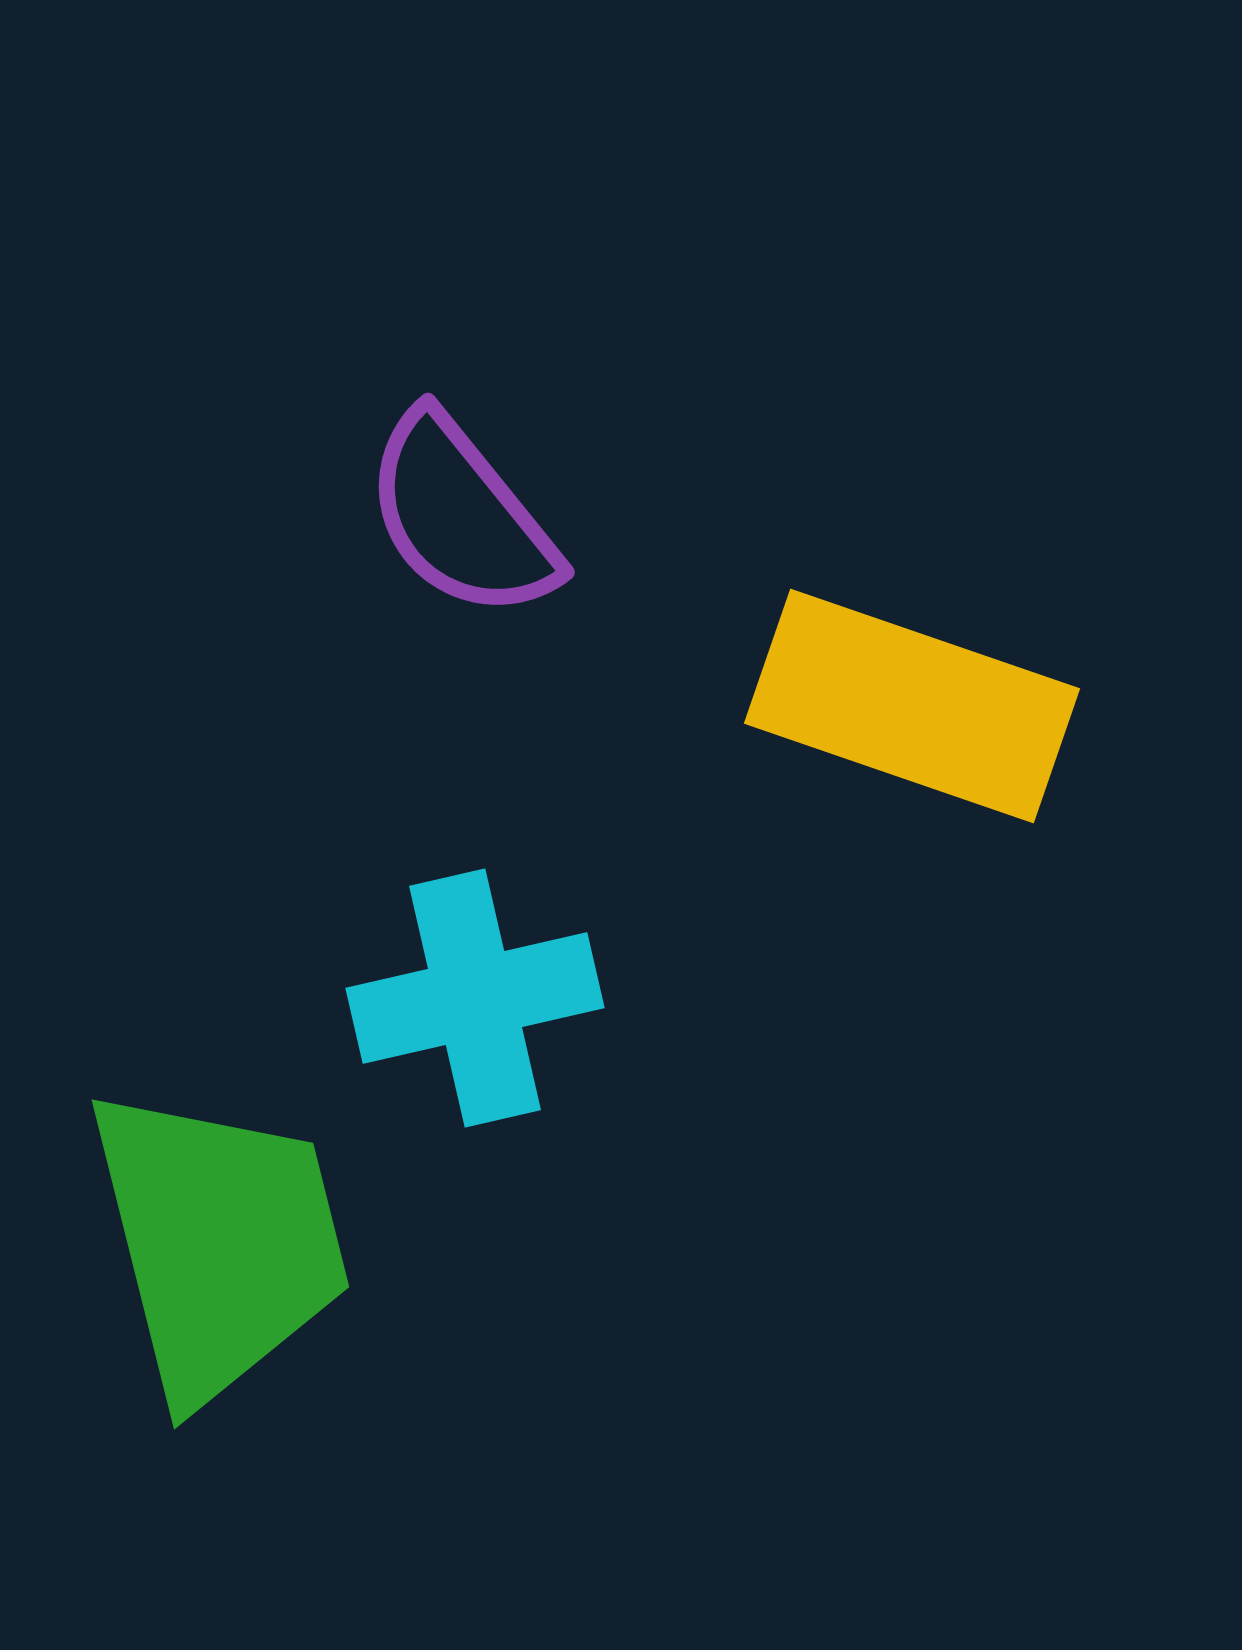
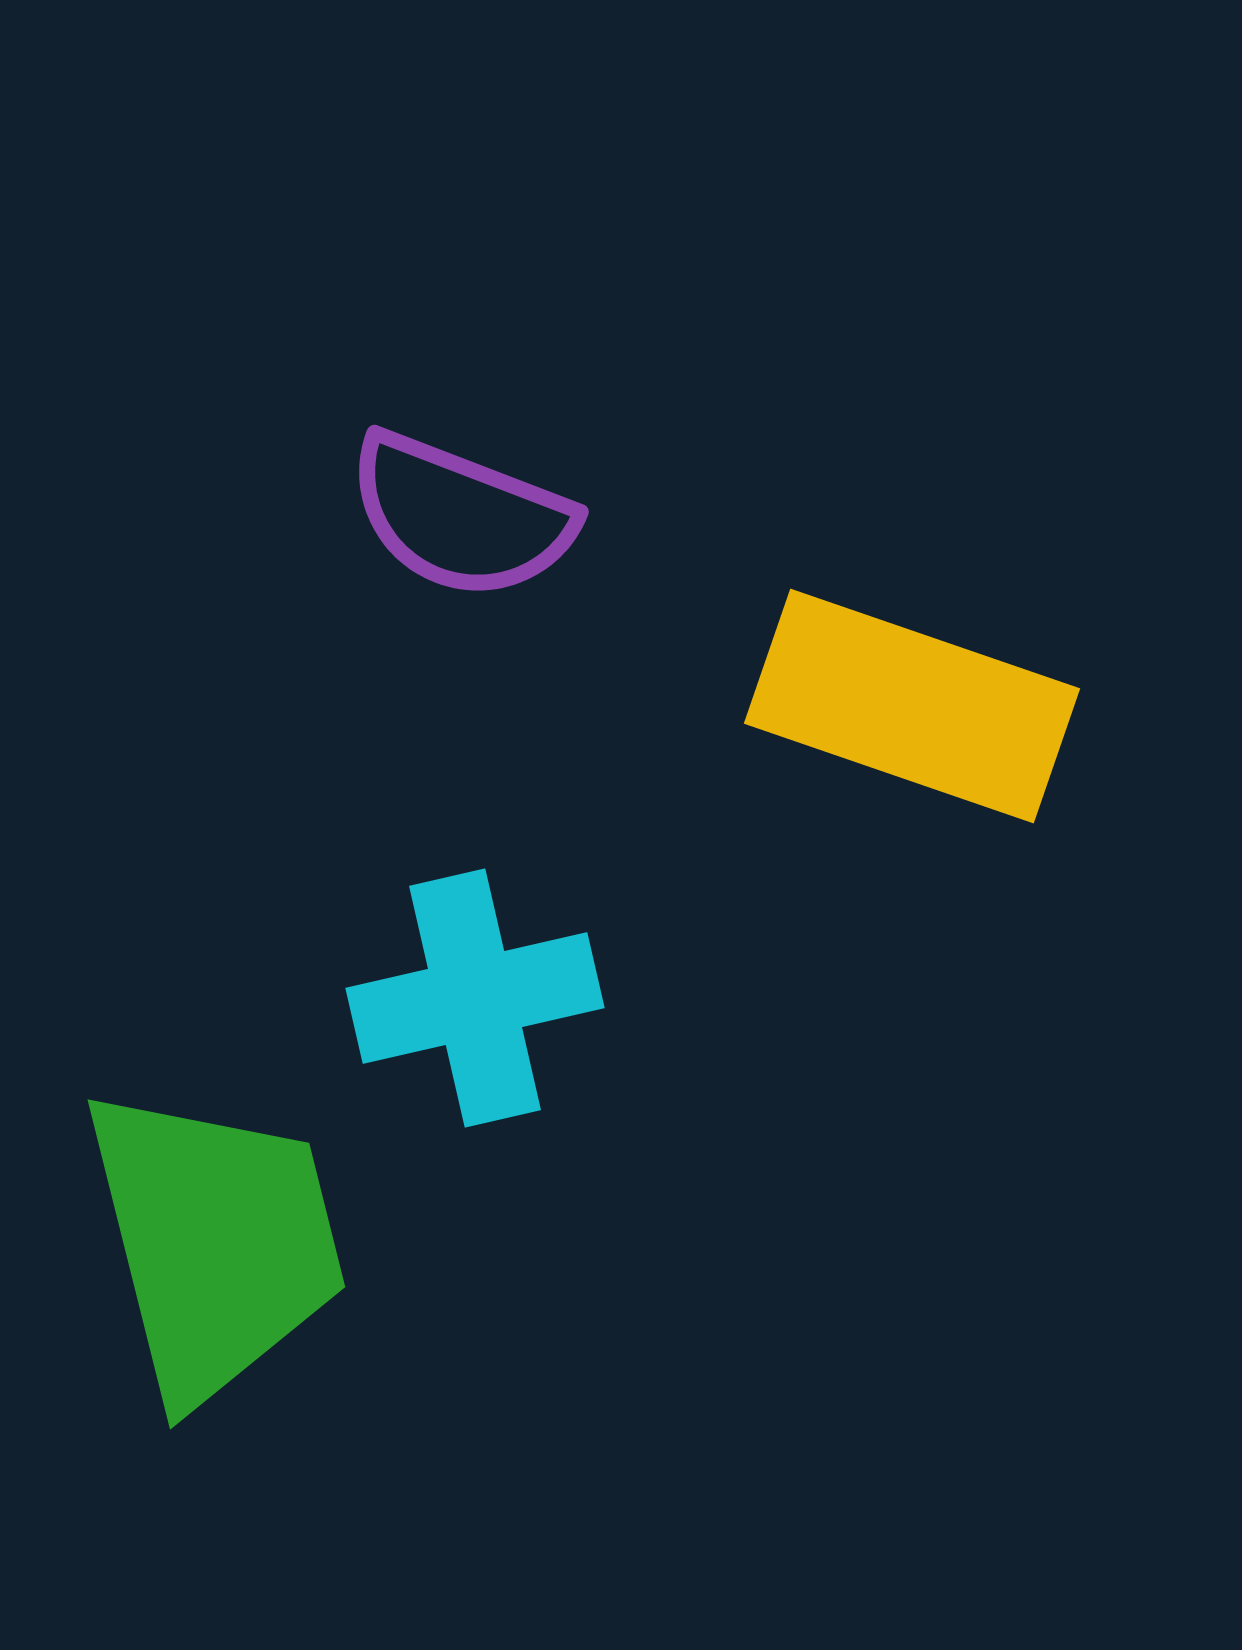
purple semicircle: rotated 30 degrees counterclockwise
green trapezoid: moved 4 px left
